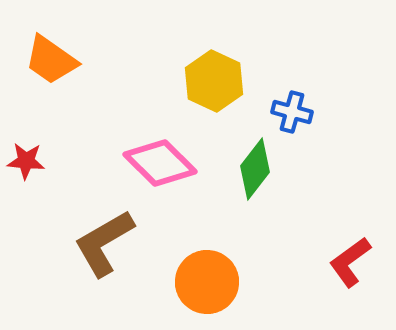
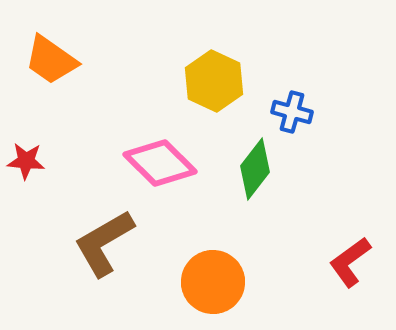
orange circle: moved 6 px right
